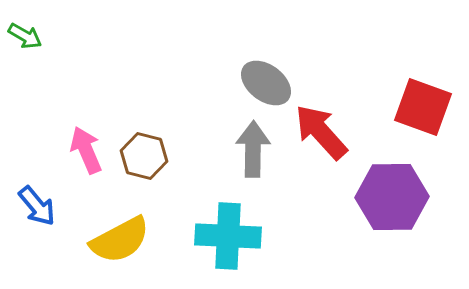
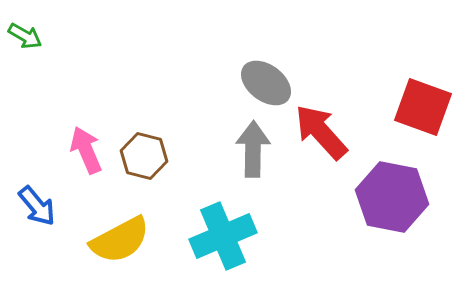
purple hexagon: rotated 12 degrees clockwise
cyan cross: moved 5 px left; rotated 26 degrees counterclockwise
